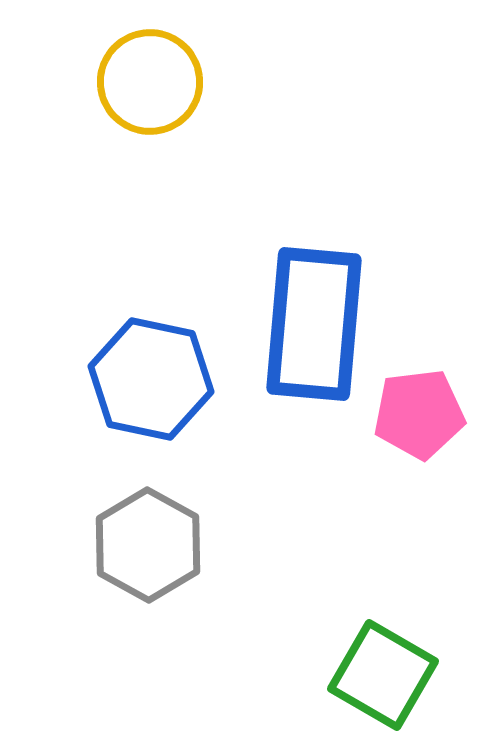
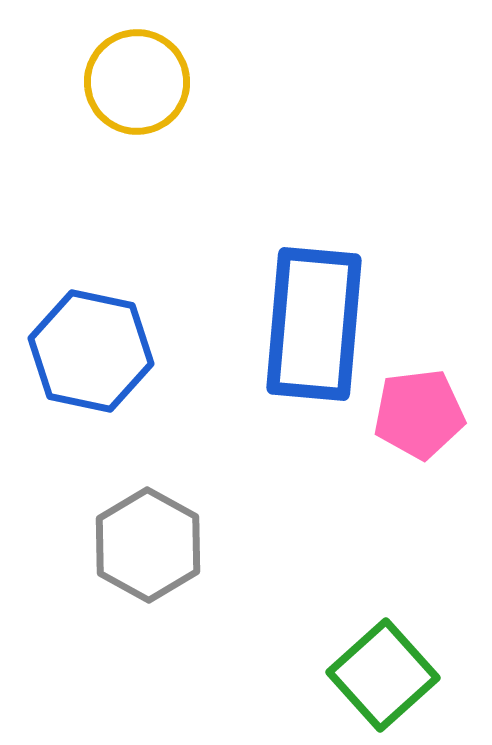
yellow circle: moved 13 px left
blue hexagon: moved 60 px left, 28 px up
green square: rotated 18 degrees clockwise
